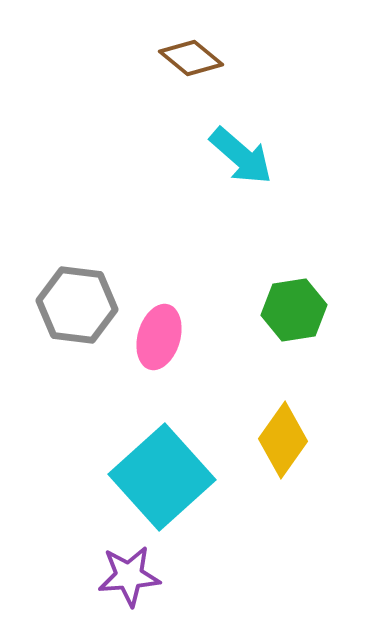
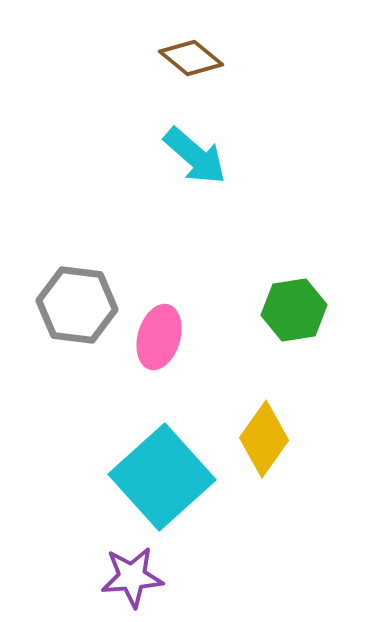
cyan arrow: moved 46 px left
yellow diamond: moved 19 px left, 1 px up
purple star: moved 3 px right, 1 px down
